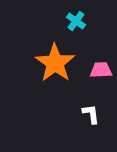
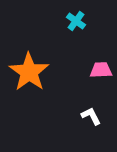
orange star: moved 26 px left, 9 px down
white L-shape: moved 2 px down; rotated 20 degrees counterclockwise
